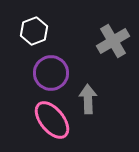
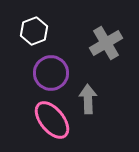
gray cross: moved 7 px left, 2 px down
